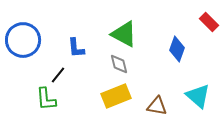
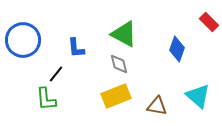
black line: moved 2 px left, 1 px up
